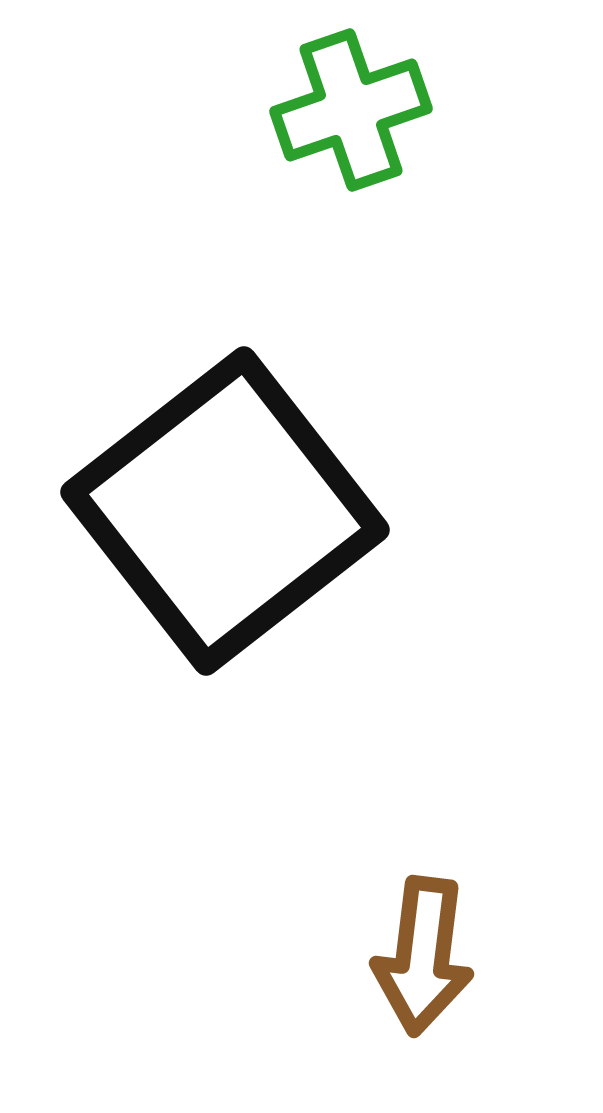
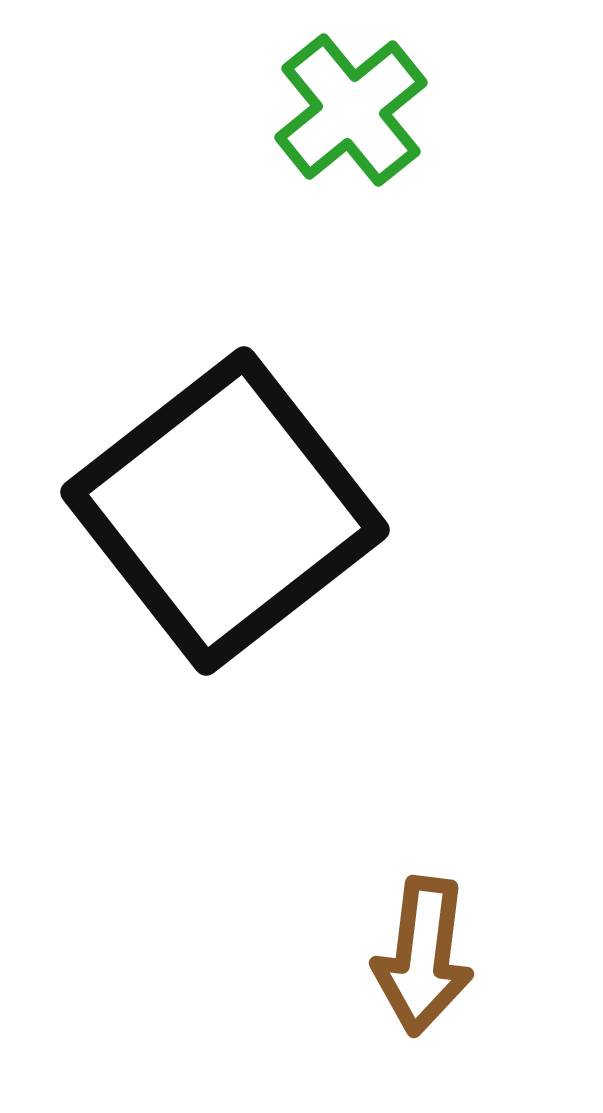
green cross: rotated 20 degrees counterclockwise
